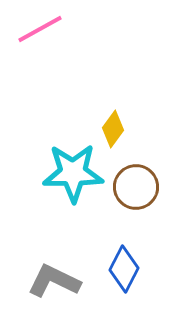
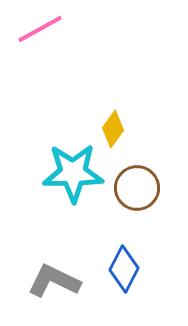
brown circle: moved 1 px right, 1 px down
